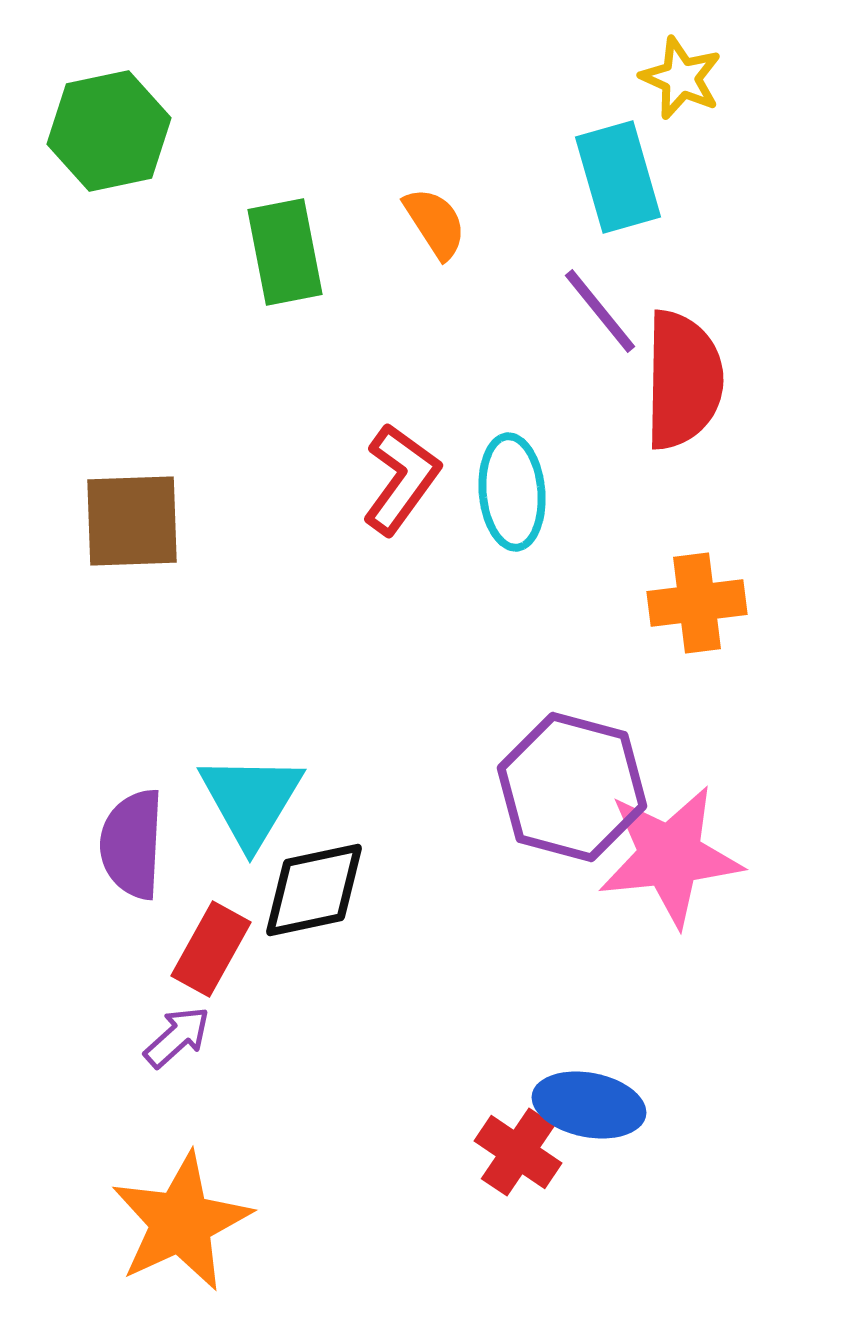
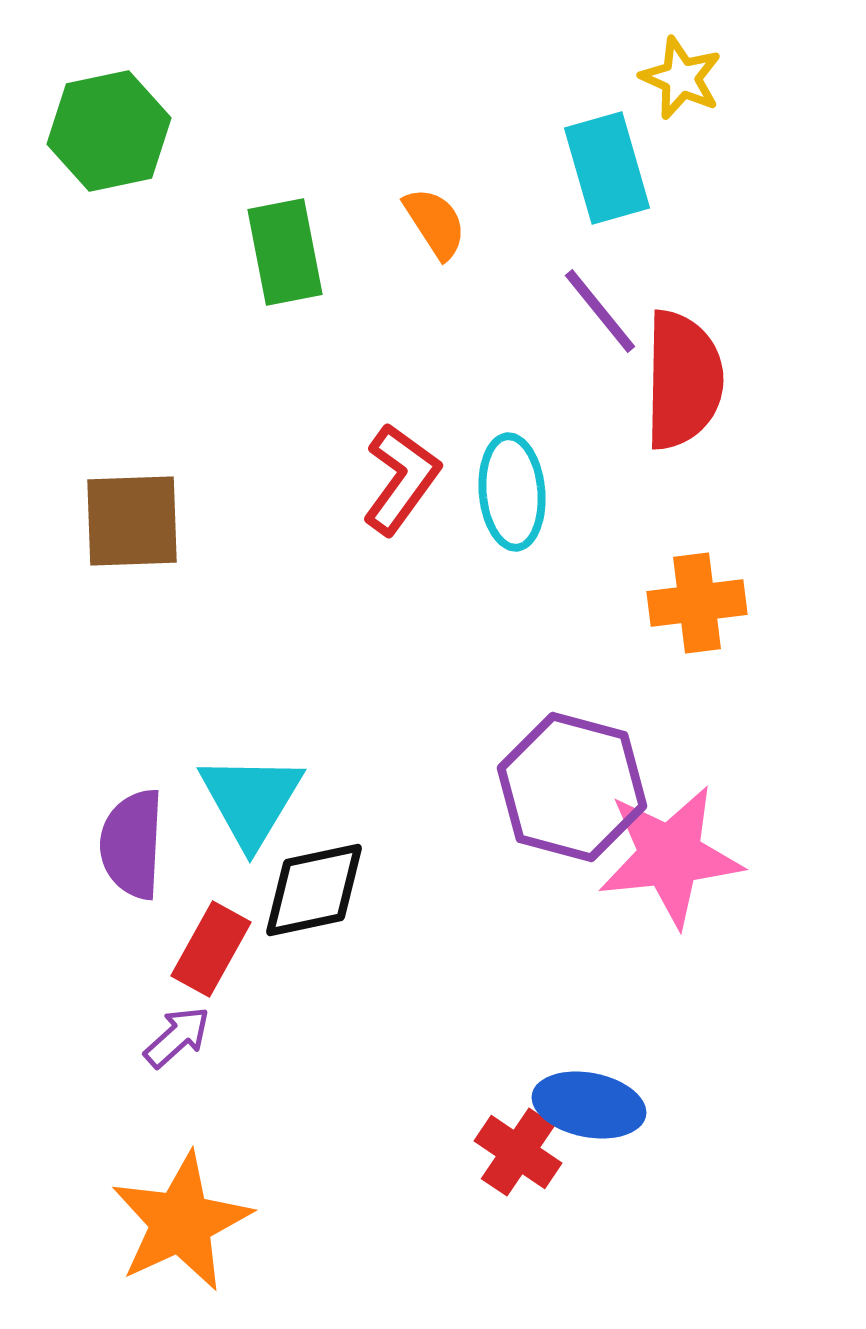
cyan rectangle: moved 11 px left, 9 px up
